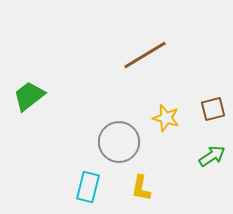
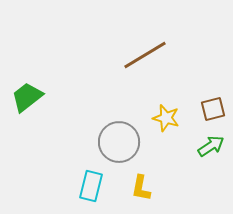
green trapezoid: moved 2 px left, 1 px down
green arrow: moved 1 px left, 10 px up
cyan rectangle: moved 3 px right, 1 px up
